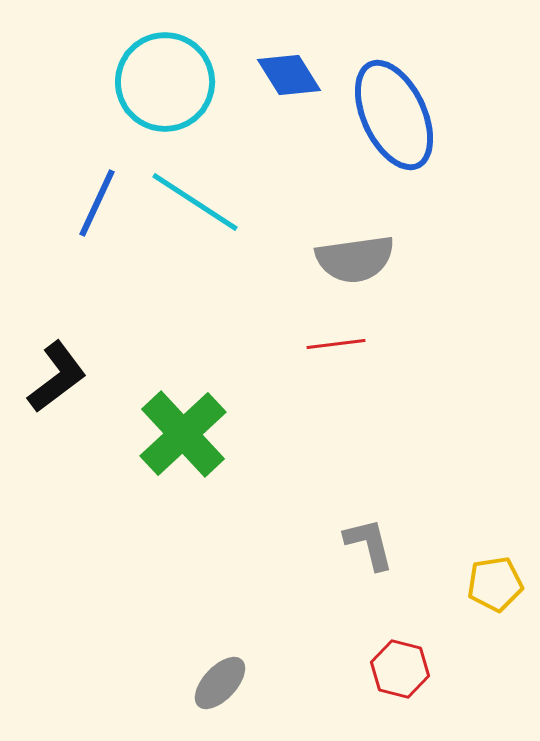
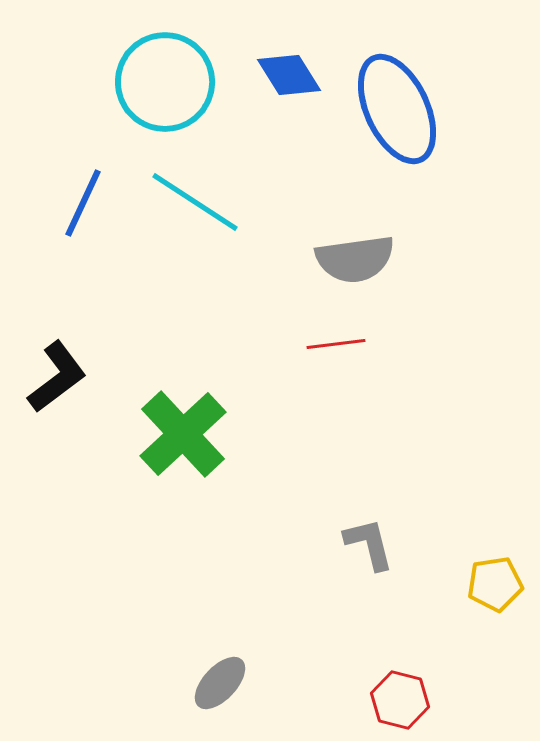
blue ellipse: moved 3 px right, 6 px up
blue line: moved 14 px left
red hexagon: moved 31 px down
